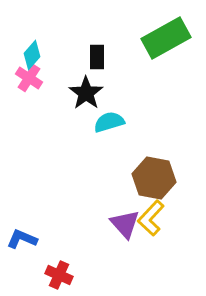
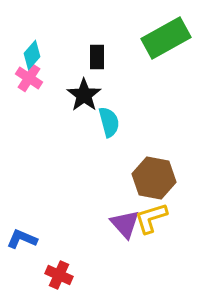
black star: moved 2 px left, 2 px down
cyan semicircle: rotated 92 degrees clockwise
yellow L-shape: rotated 30 degrees clockwise
